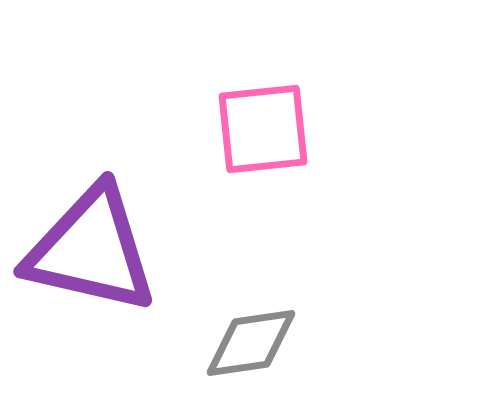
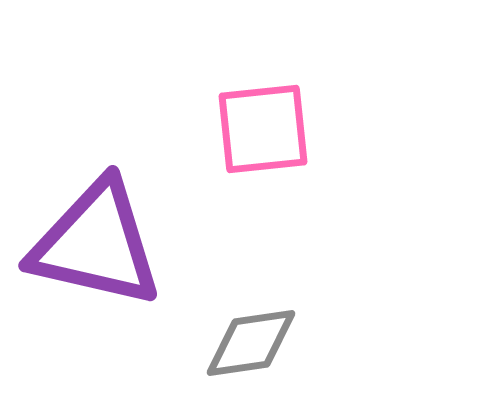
purple triangle: moved 5 px right, 6 px up
